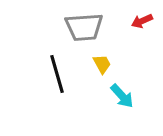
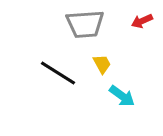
gray trapezoid: moved 1 px right, 3 px up
black line: moved 1 px right, 1 px up; rotated 42 degrees counterclockwise
cyan arrow: rotated 12 degrees counterclockwise
